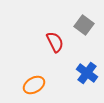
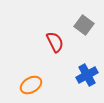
blue cross: moved 2 px down; rotated 25 degrees clockwise
orange ellipse: moved 3 px left
